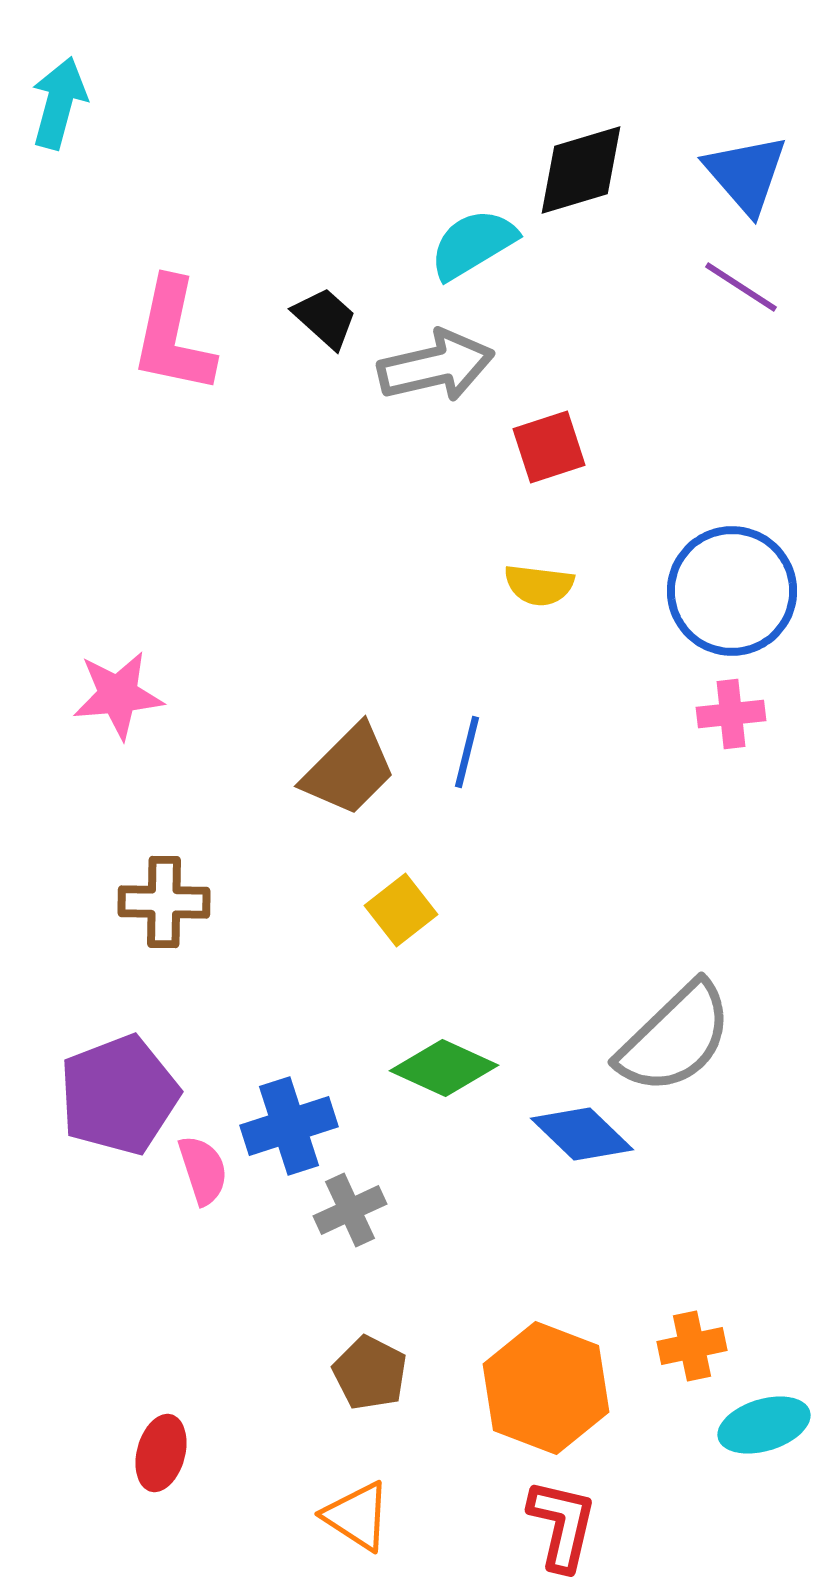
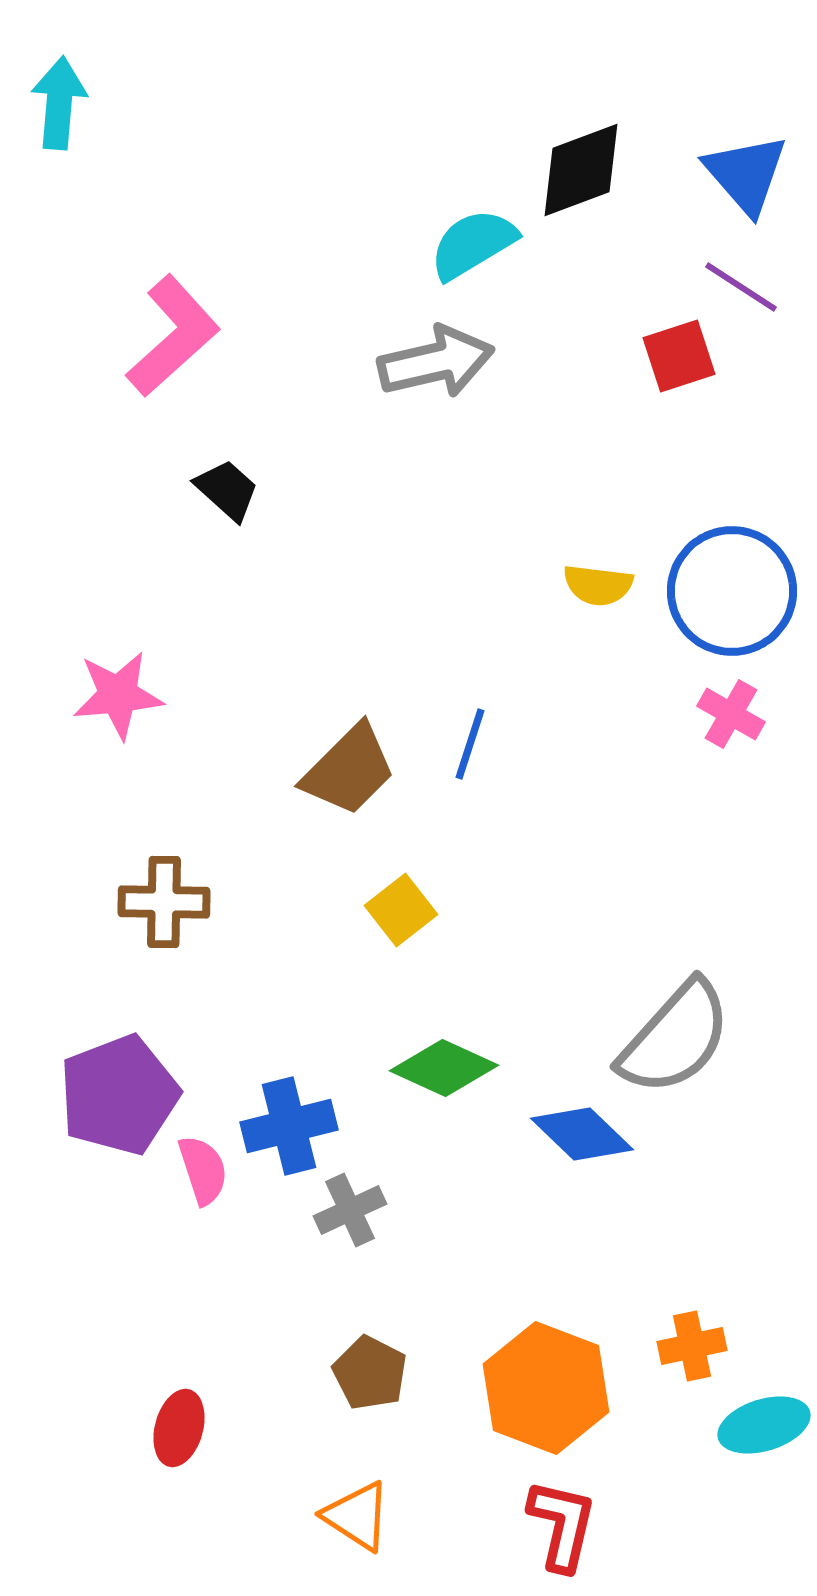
cyan arrow: rotated 10 degrees counterclockwise
black diamond: rotated 4 degrees counterclockwise
black trapezoid: moved 98 px left, 172 px down
pink L-shape: rotated 144 degrees counterclockwise
gray arrow: moved 4 px up
red square: moved 130 px right, 91 px up
yellow semicircle: moved 59 px right
pink cross: rotated 36 degrees clockwise
blue line: moved 3 px right, 8 px up; rotated 4 degrees clockwise
gray semicircle: rotated 4 degrees counterclockwise
blue cross: rotated 4 degrees clockwise
red ellipse: moved 18 px right, 25 px up
